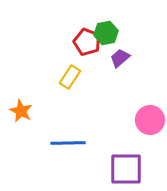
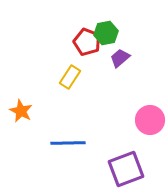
purple square: rotated 21 degrees counterclockwise
